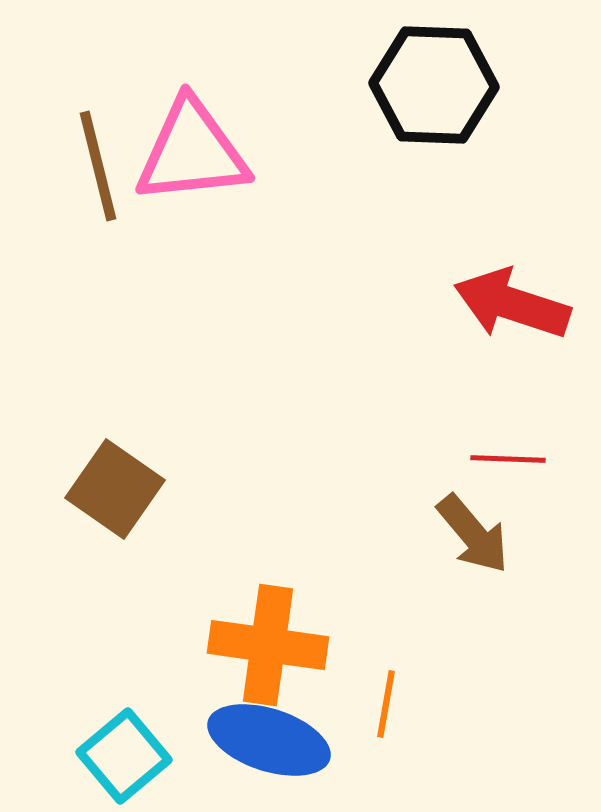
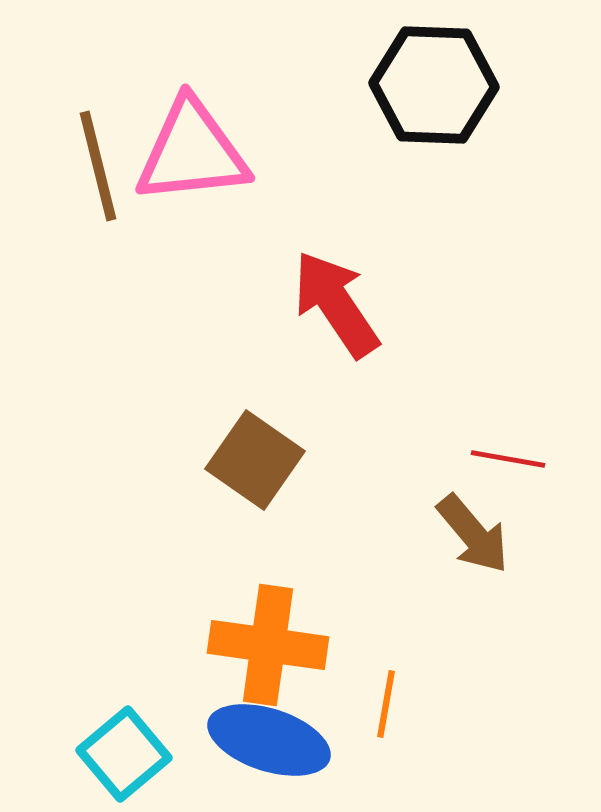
red arrow: moved 176 px left; rotated 38 degrees clockwise
red line: rotated 8 degrees clockwise
brown square: moved 140 px right, 29 px up
cyan square: moved 2 px up
